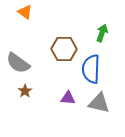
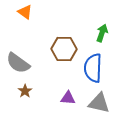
blue semicircle: moved 2 px right, 1 px up
